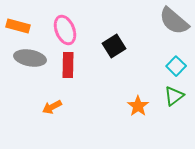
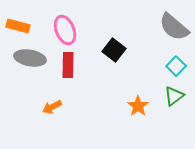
gray semicircle: moved 6 px down
black square: moved 4 px down; rotated 20 degrees counterclockwise
